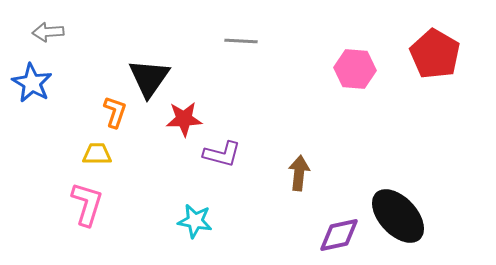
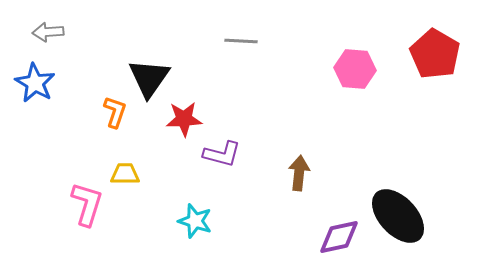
blue star: moved 3 px right
yellow trapezoid: moved 28 px right, 20 px down
cyan star: rotated 8 degrees clockwise
purple diamond: moved 2 px down
